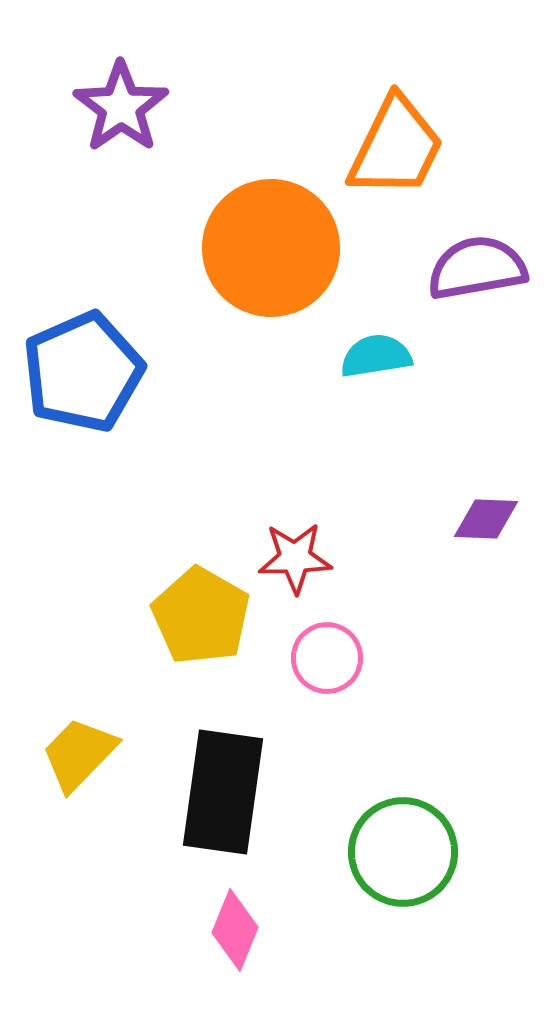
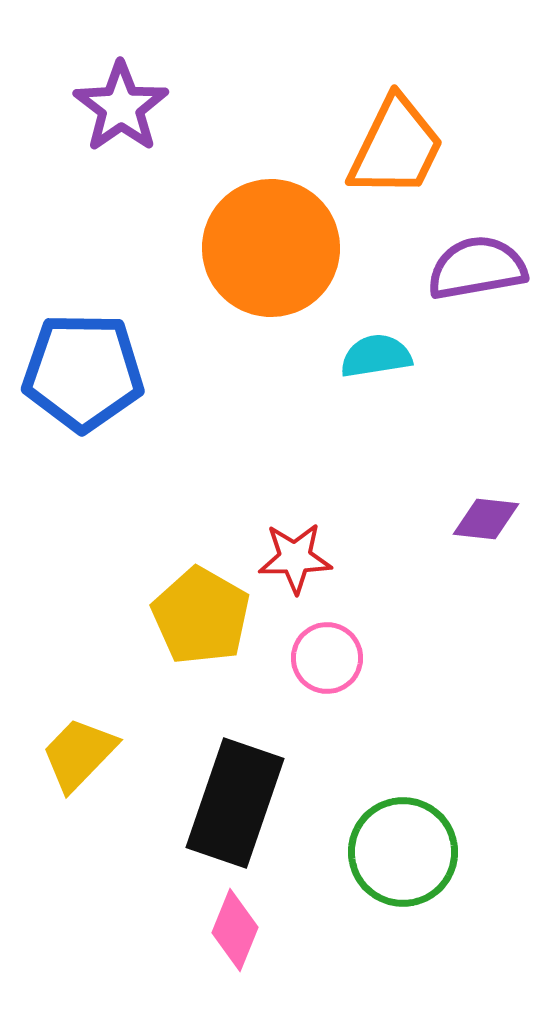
blue pentagon: rotated 25 degrees clockwise
purple diamond: rotated 4 degrees clockwise
black rectangle: moved 12 px right, 11 px down; rotated 11 degrees clockwise
